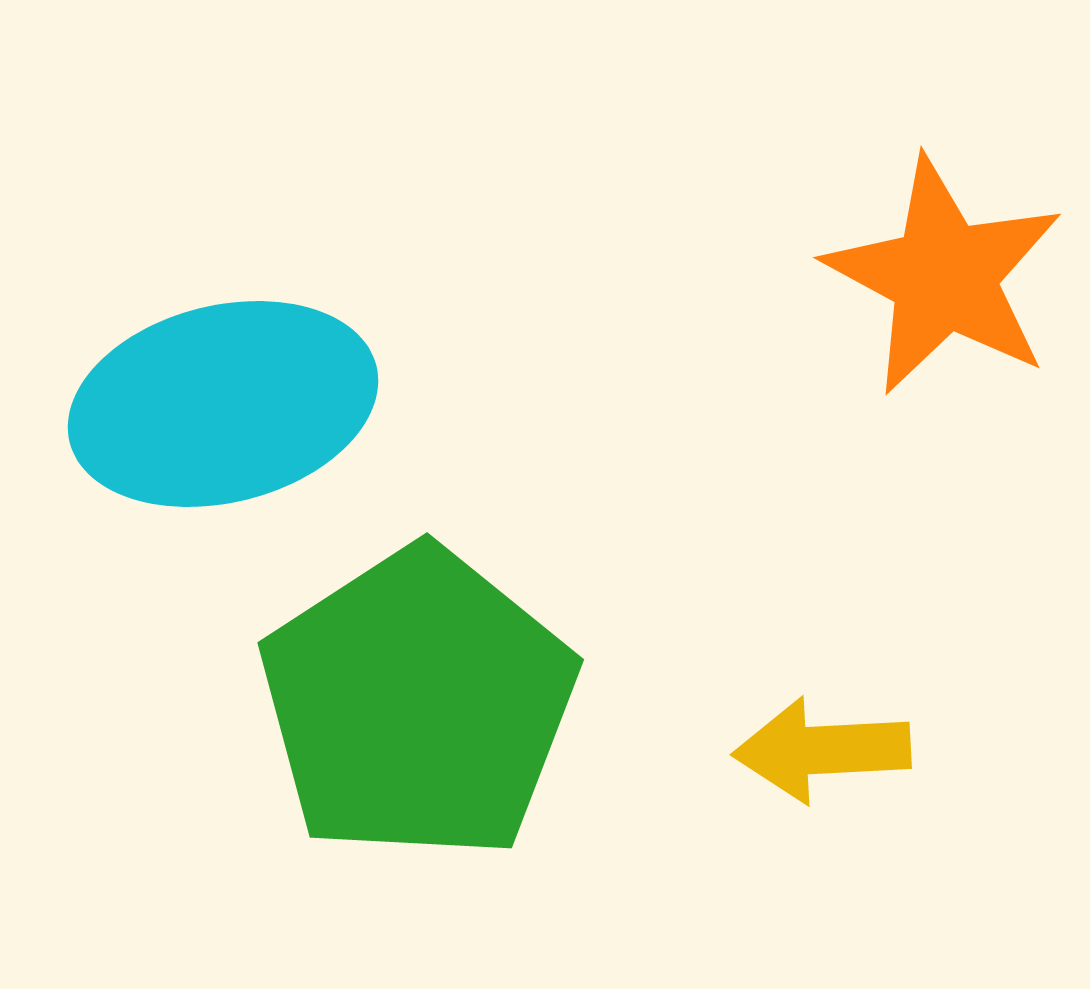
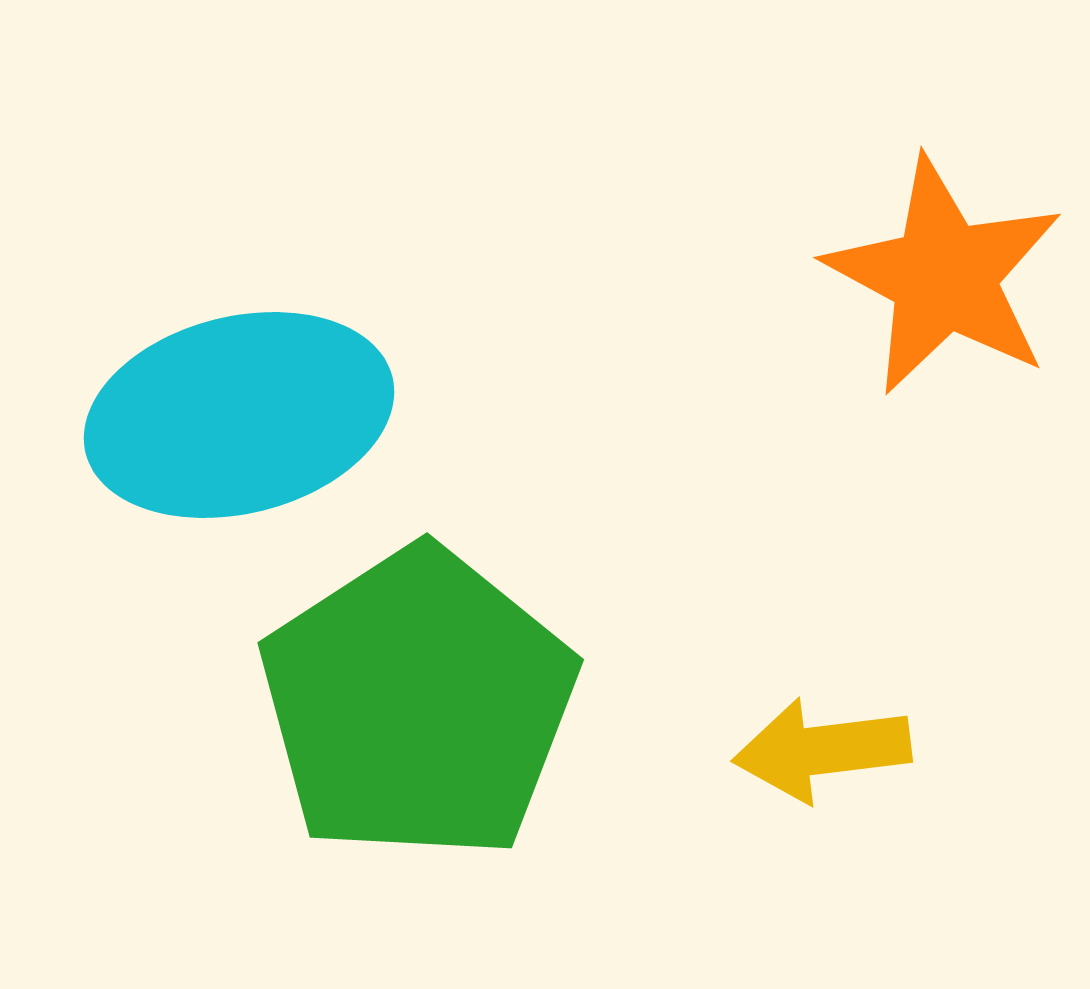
cyan ellipse: moved 16 px right, 11 px down
yellow arrow: rotated 4 degrees counterclockwise
